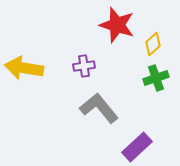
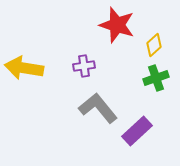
yellow diamond: moved 1 px right, 1 px down
gray L-shape: moved 1 px left
purple rectangle: moved 16 px up
